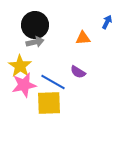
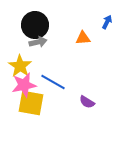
gray arrow: moved 3 px right
purple semicircle: moved 9 px right, 30 px down
yellow square: moved 18 px left; rotated 12 degrees clockwise
